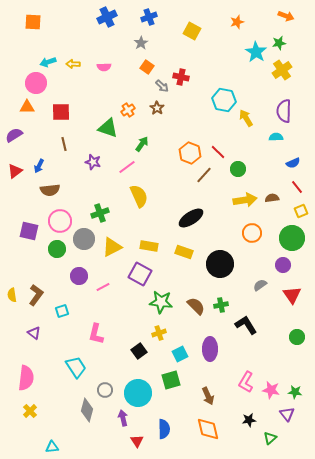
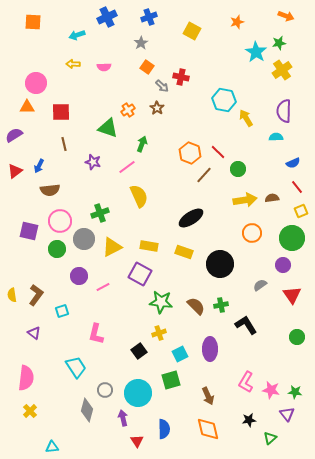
cyan arrow at (48, 62): moved 29 px right, 27 px up
green arrow at (142, 144): rotated 14 degrees counterclockwise
